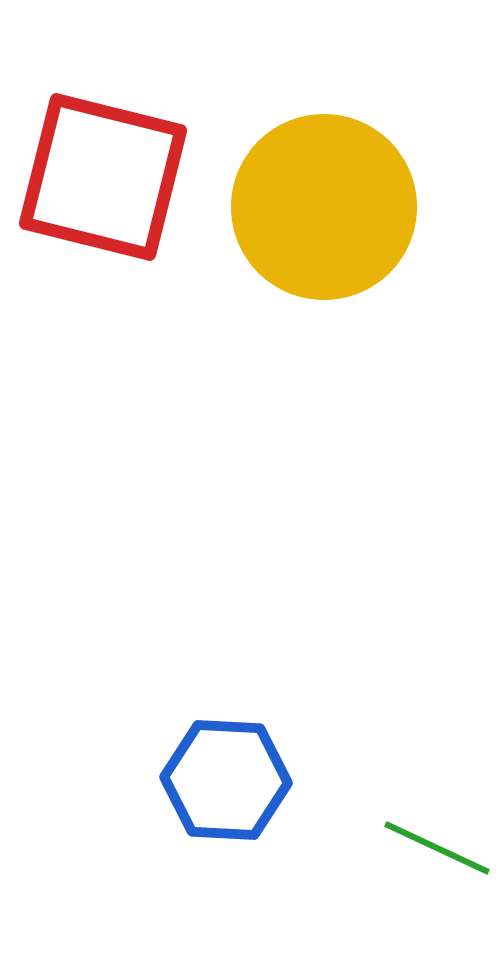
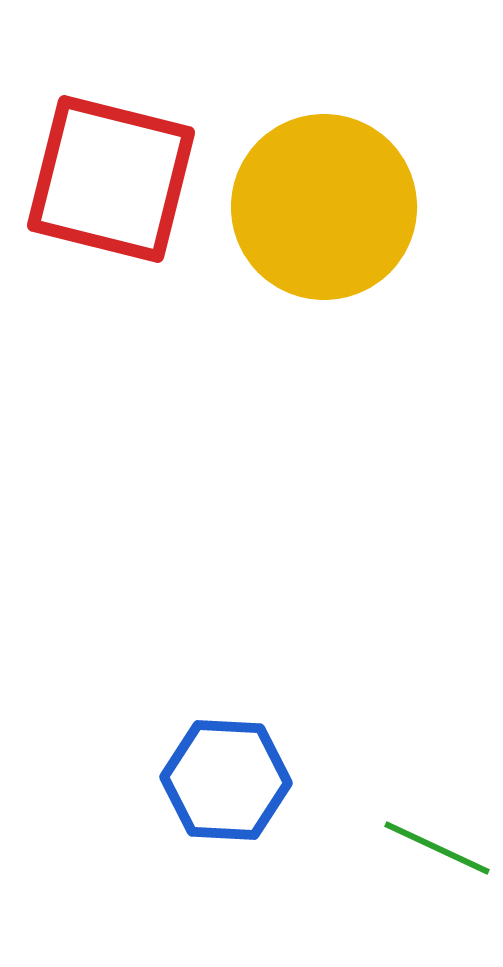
red square: moved 8 px right, 2 px down
